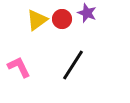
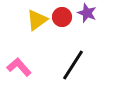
red circle: moved 2 px up
pink L-shape: rotated 15 degrees counterclockwise
